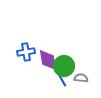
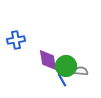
blue cross: moved 10 px left, 12 px up
green circle: moved 2 px right
gray semicircle: moved 7 px up
